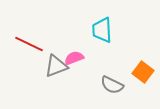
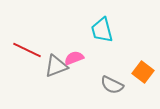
cyan trapezoid: rotated 12 degrees counterclockwise
red line: moved 2 px left, 6 px down
